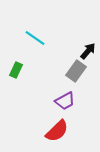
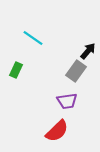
cyan line: moved 2 px left
purple trapezoid: moved 2 px right; rotated 20 degrees clockwise
